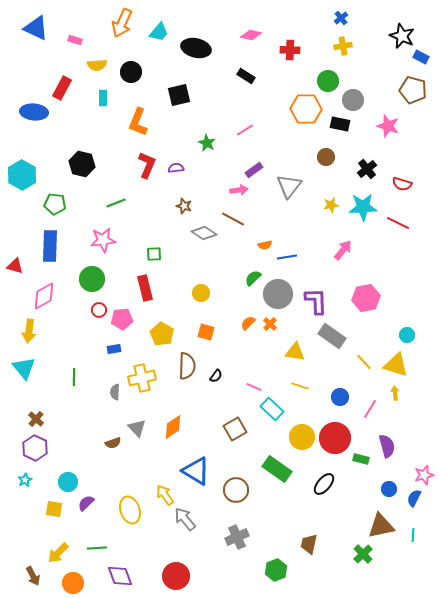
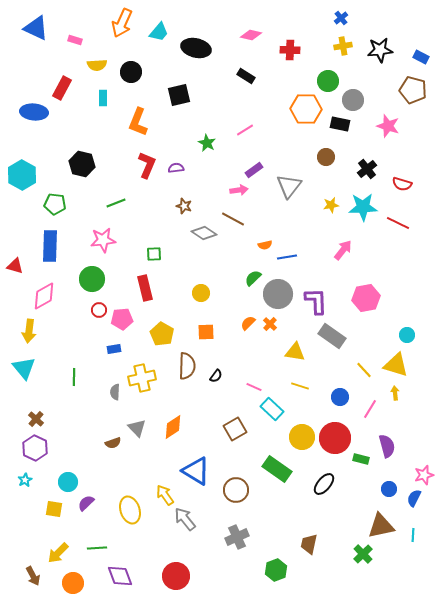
black star at (402, 36): moved 22 px left, 14 px down; rotated 30 degrees counterclockwise
orange square at (206, 332): rotated 18 degrees counterclockwise
yellow line at (364, 362): moved 8 px down
